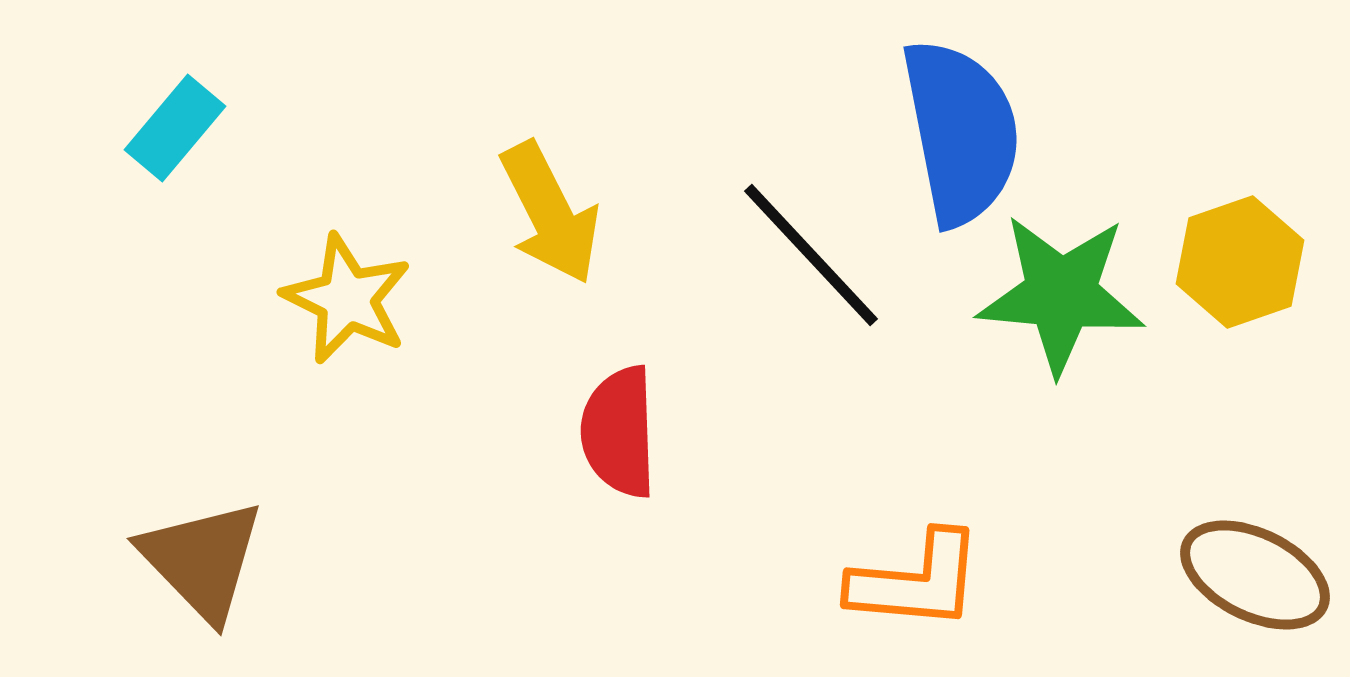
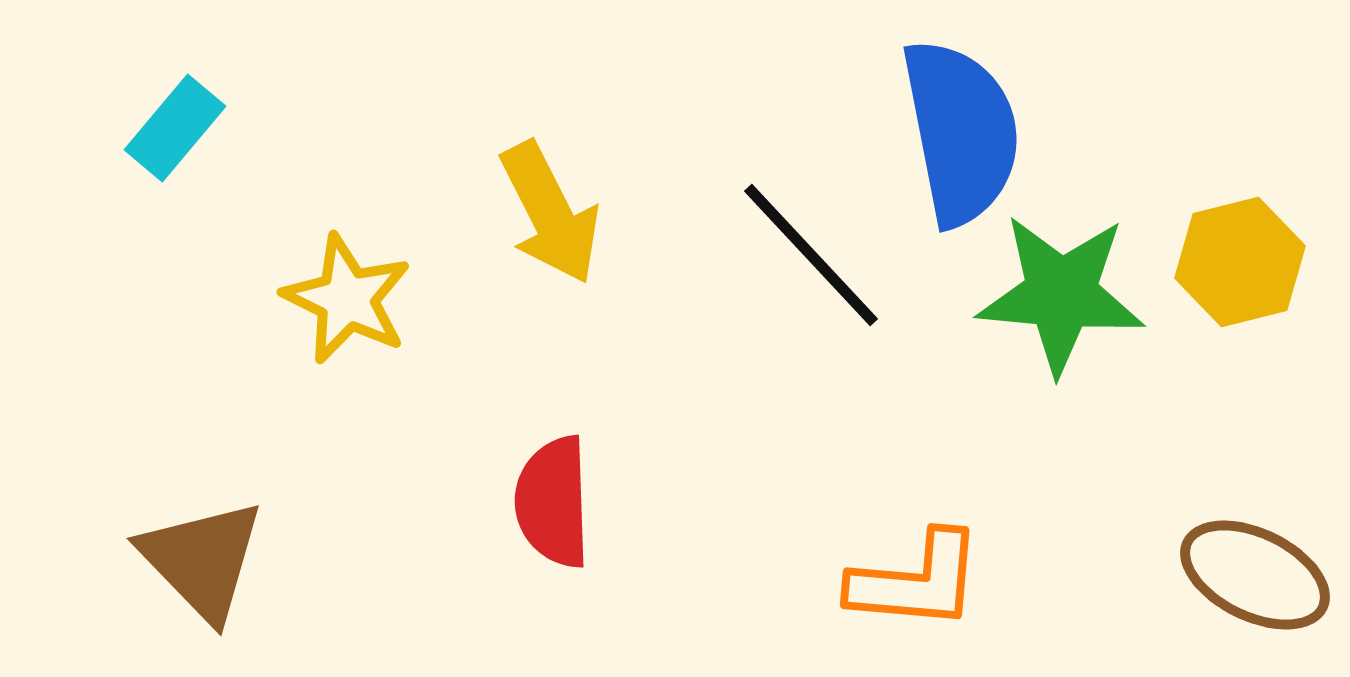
yellow hexagon: rotated 5 degrees clockwise
red semicircle: moved 66 px left, 70 px down
